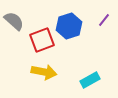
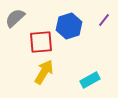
gray semicircle: moved 1 px right, 3 px up; rotated 85 degrees counterclockwise
red square: moved 1 px left, 2 px down; rotated 15 degrees clockwise
yellow arrow: rotated 70 degrees counterclockwise
